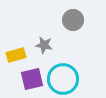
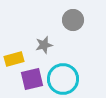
gray star: rotated 24 degrees counterclockwise
yellow rectangle: moved 2 px left, 4 px down
